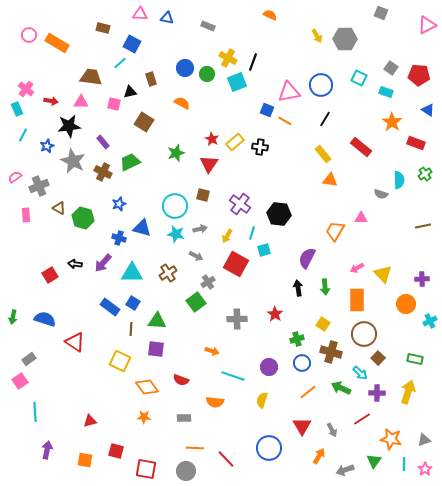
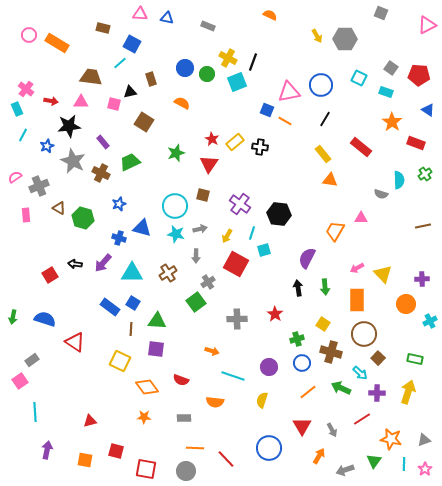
brown cross at (103, 172): moved 2 px left, 1 px down
gray arrow at (196, 256): rotated 64 degrees clockwise
gray rectangle at (29, 359): moved 3 px right, 1 px down
